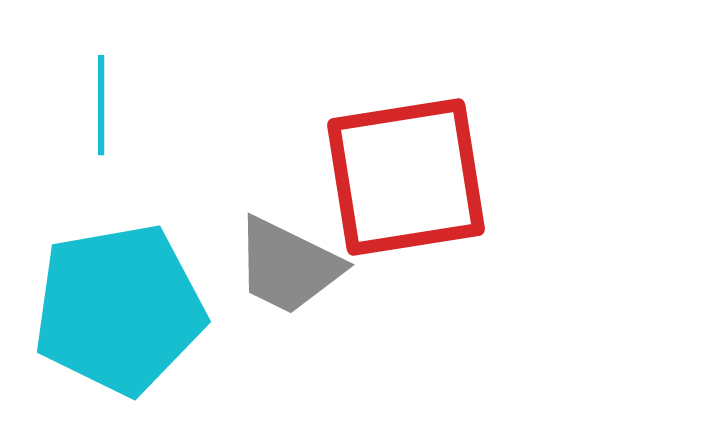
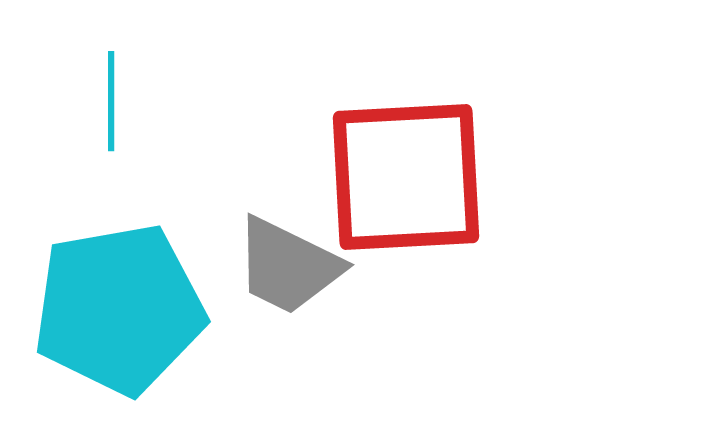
cyan line: moved 10 px right, 4 px up
red square: rotated 6 degrees clockwise
